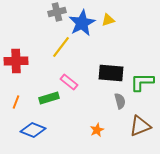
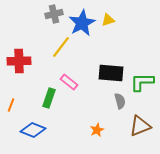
gray cross: moved 3 px left, 2 px down
red cross: moved 3 px right
green rectangle: rotated 54 degrees counterclockwise
orange line: moved 5 px left, 3 px down
